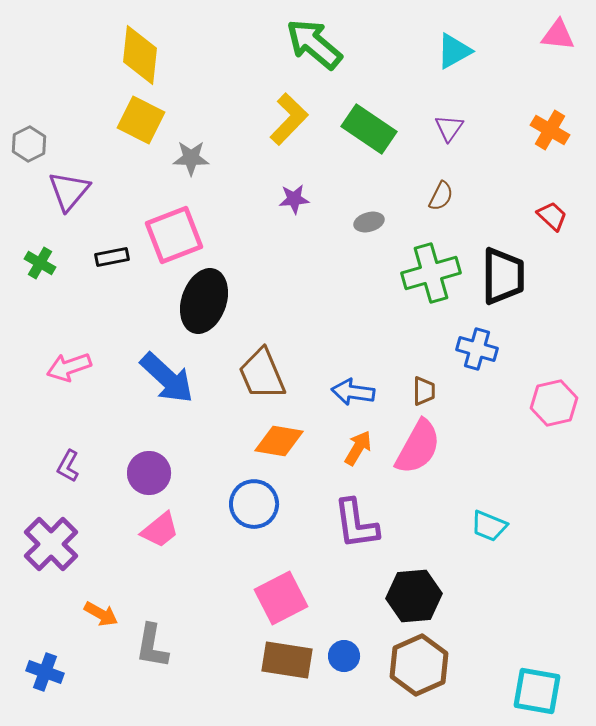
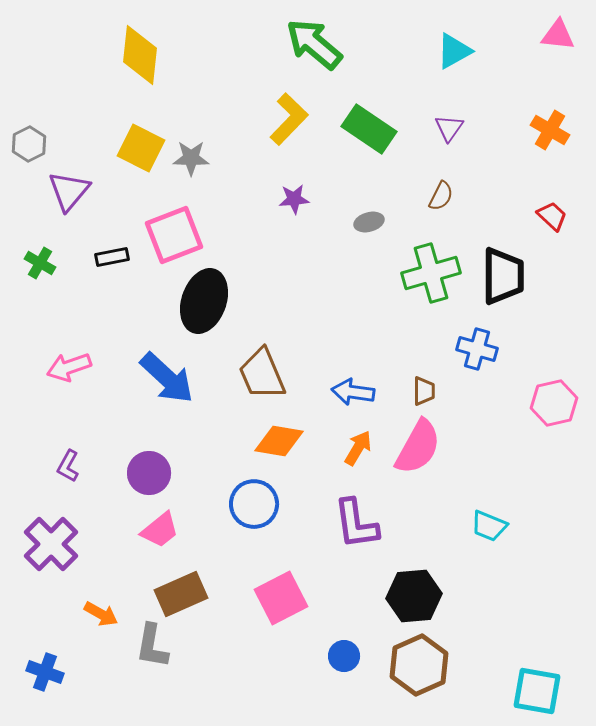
yellow square at (141, 120): moved 28 px down
brown rectangle at (287, 660): moved 106 px left, 66 px up; rotated 33 degrees counterclockwise
